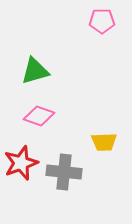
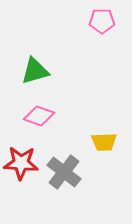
red star: rotated 24 degrees clockwise
gray cross: rotated 32 degrees clockwise
